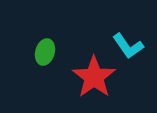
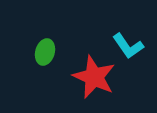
red star: rotated 12 degrees counterclockwise
